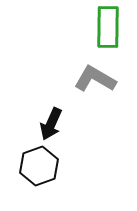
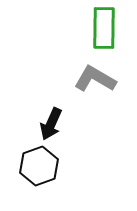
green rectangle: moved 4 px left, 1 px down
